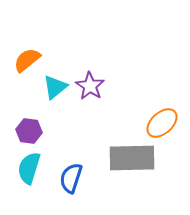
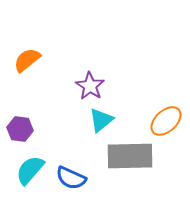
cyan triangle: moved 46 px right, 33 px down
orange ellipse: moved 4 px right, 2 px up
purple hexagon: moved 9 px left, 2 px up
gray rectangle: moved 2 px left, 2 px up
cyan semicircle: moved 1 px right, 2 px down; rotated 24 degrees clockwise
blue semicircle: rotated 84 degrees counterclockwise
